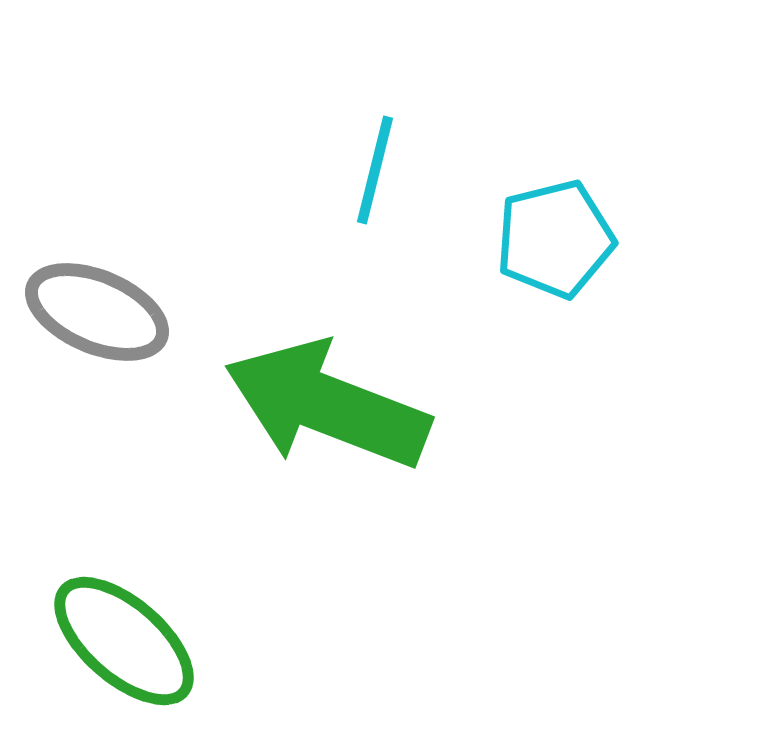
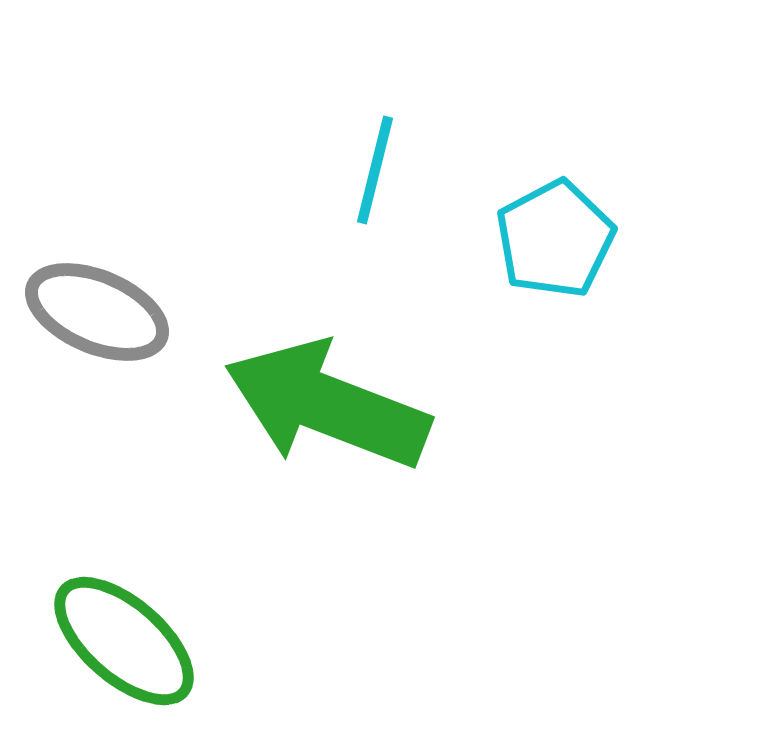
cyan pentagon: rotated 14 degrees counterclockwise
